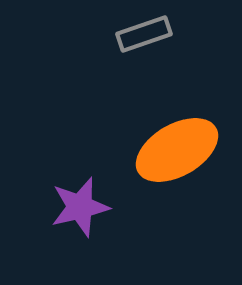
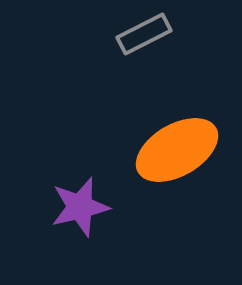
gray rectangle: rotated 8 degrees counterclockwise
